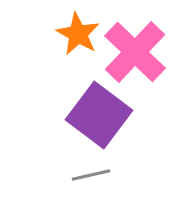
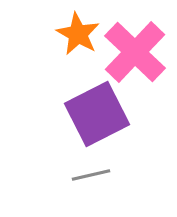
purple square: moved 2 px left, 1 px up; rotated 26 degrees clockwise
